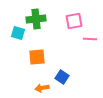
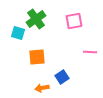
green cross: rotated 30 degrees counterclockwise
pink line: moved 13 px down
blue square: rotated 24 degrees clockwise
